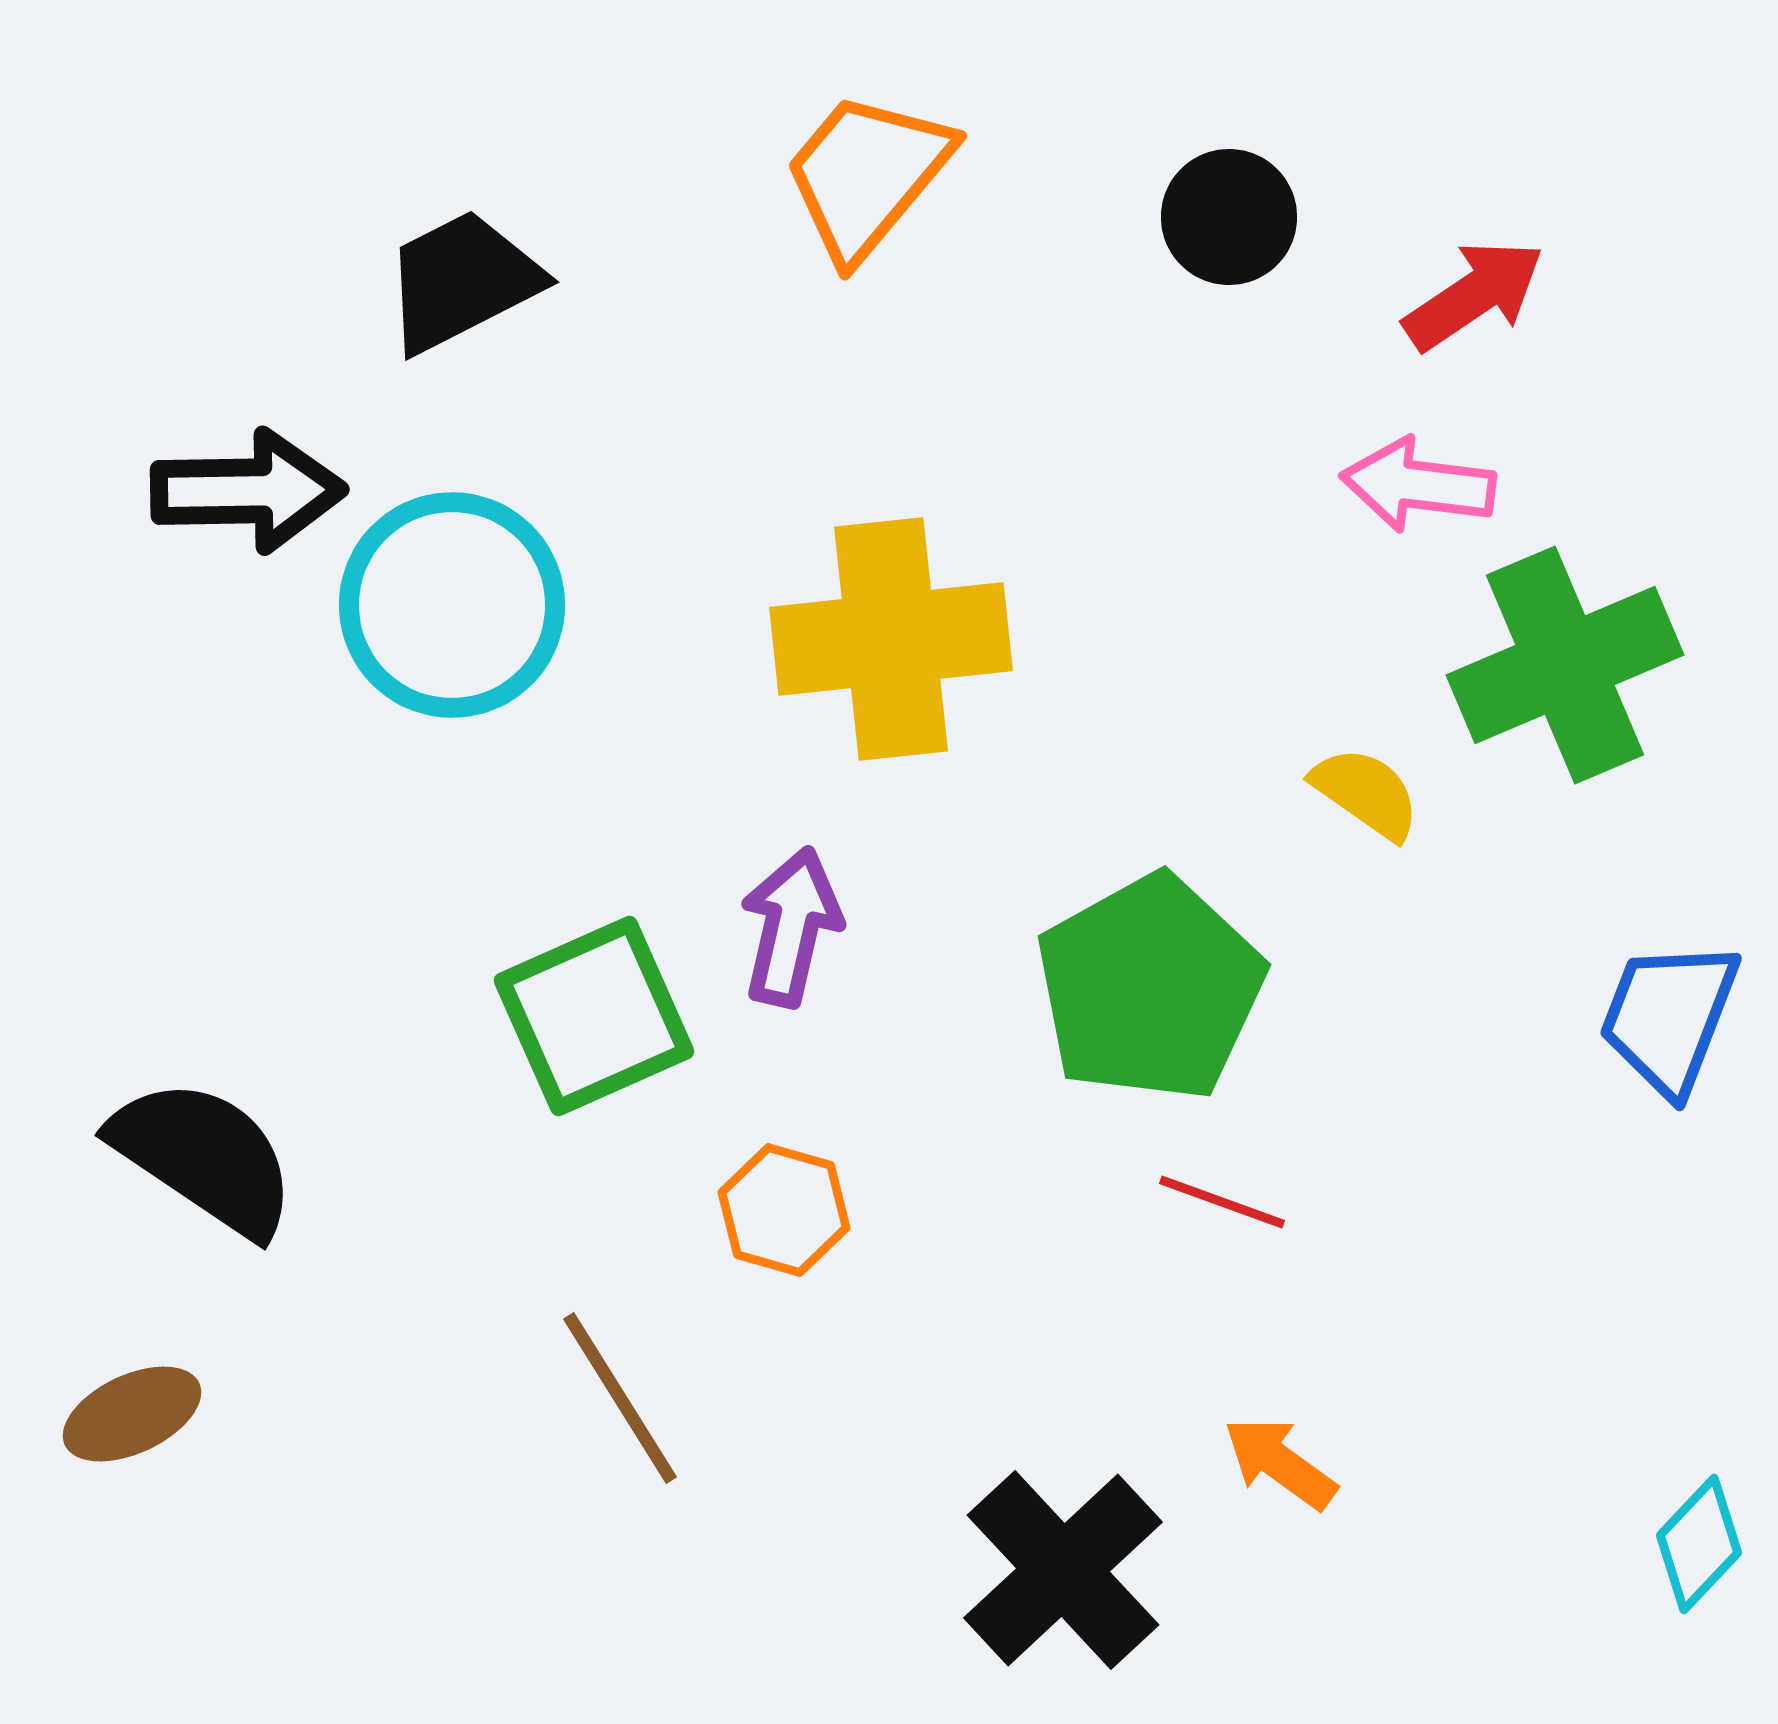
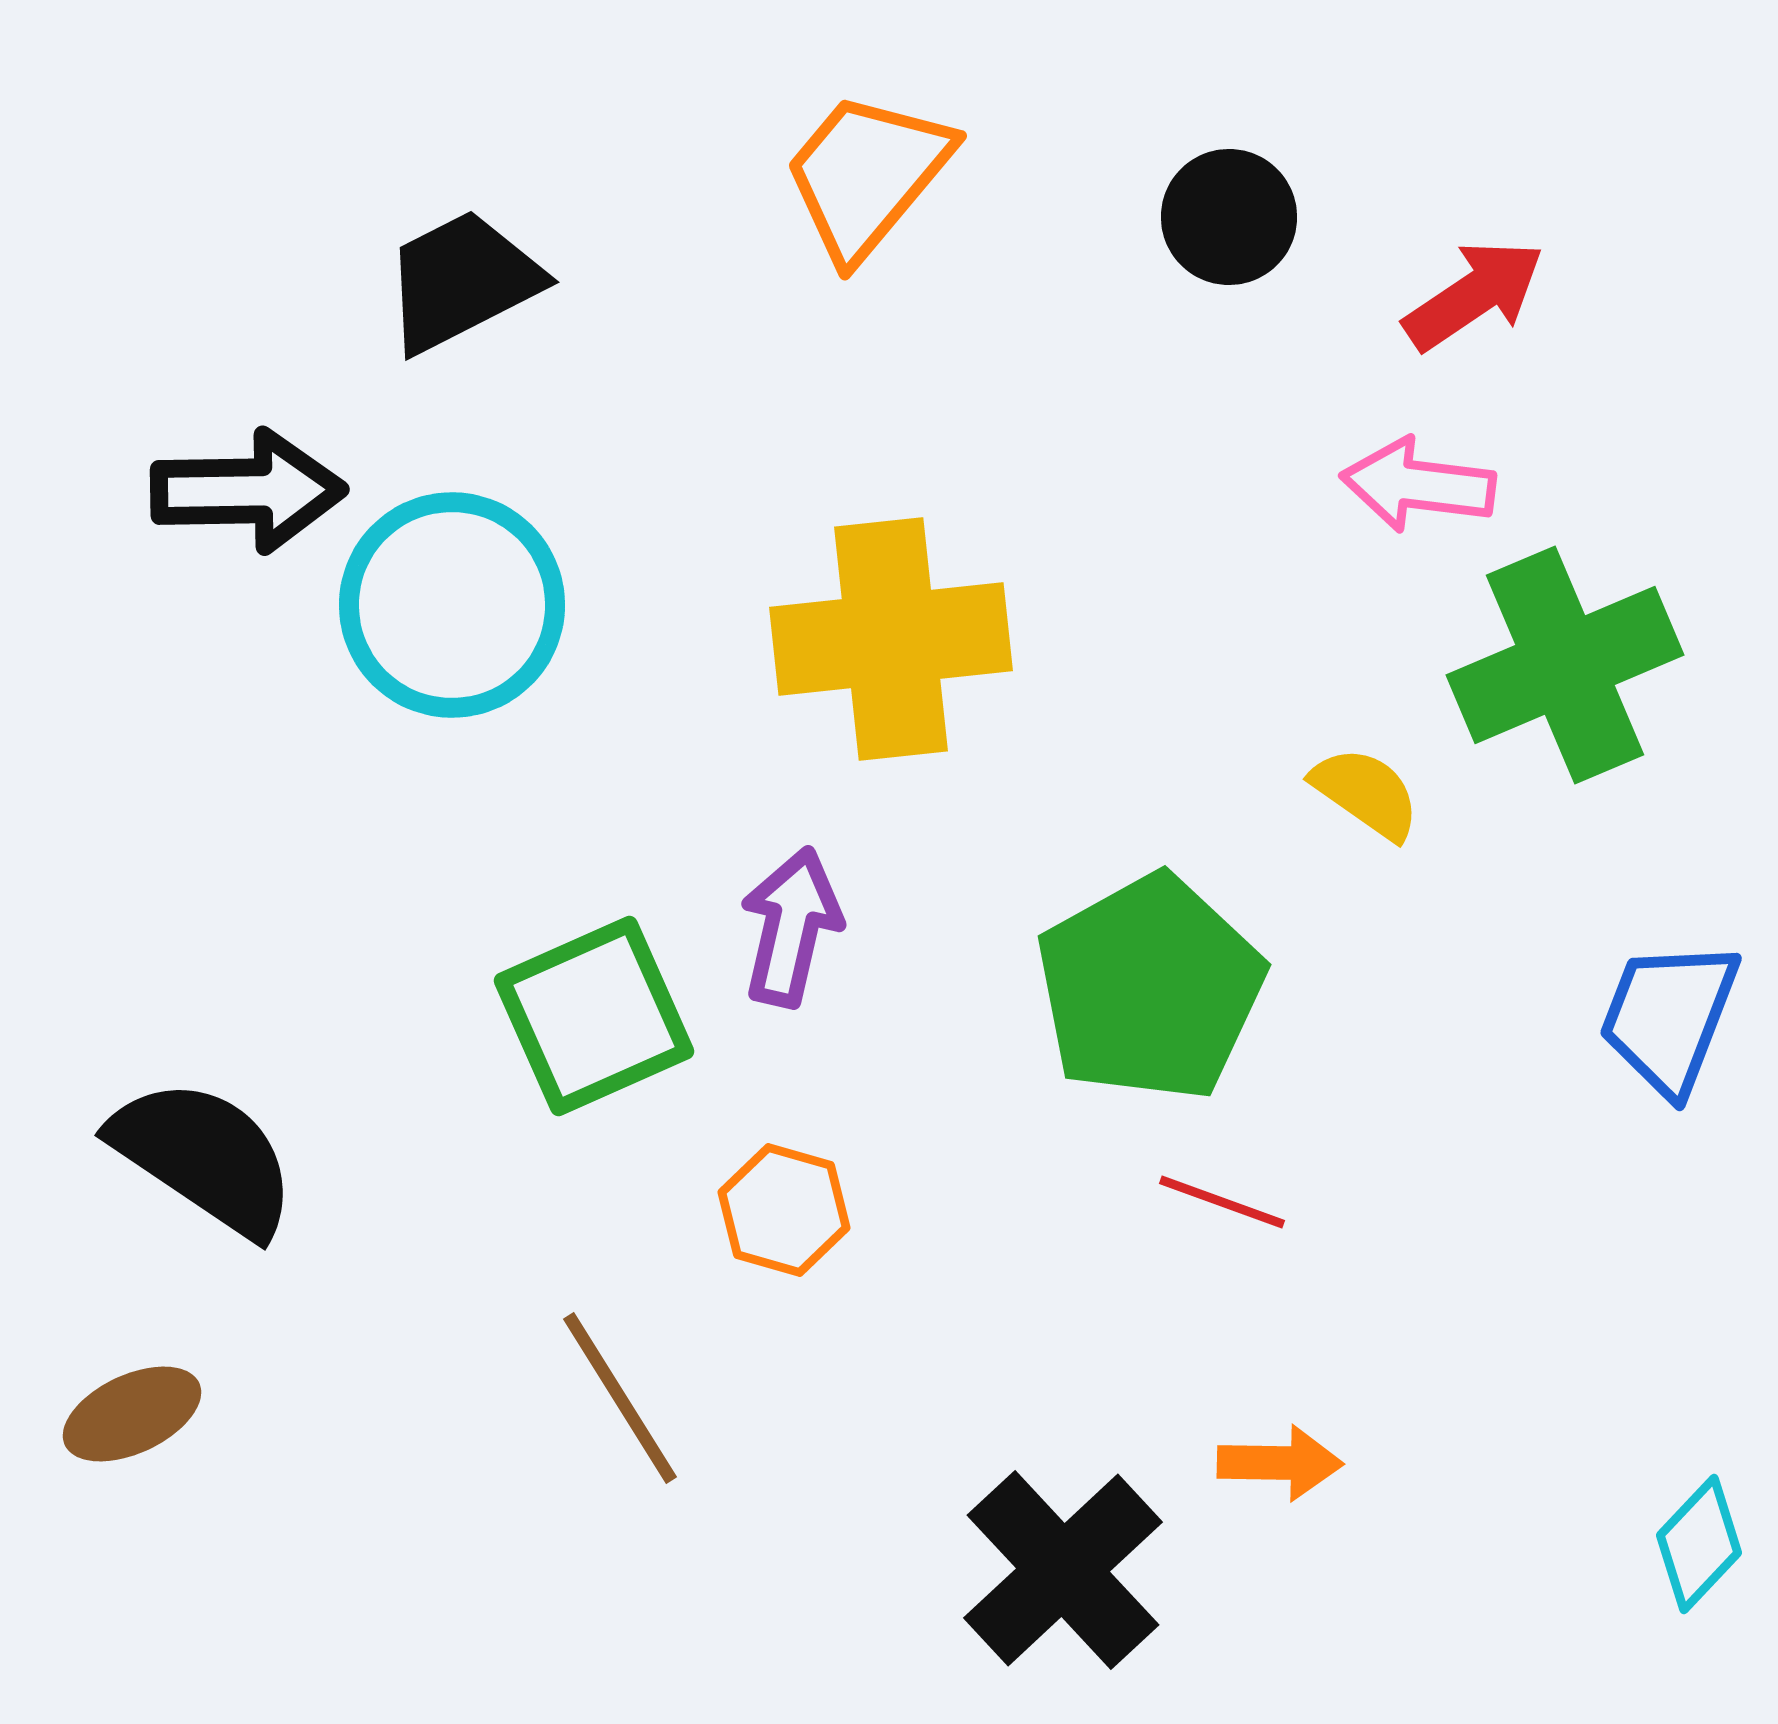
orange arrow: rotated 145 degrees clockwise
